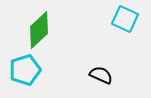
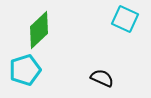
black semicircle: moved 1 px right, 3 px down
